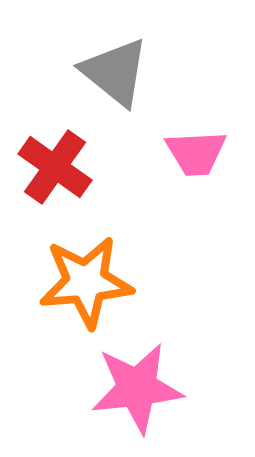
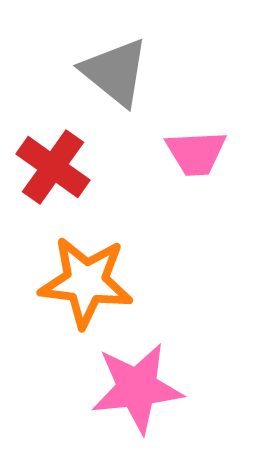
red cross: moved 2 px left
orange star: rotated 12 degrees clockwise
